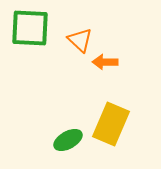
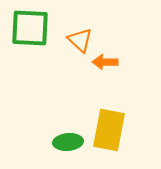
yellow rectangle: moved 2 px left, 6 px down; rotated 12 degrees counterclockwise
green ellipse: moved 2 px down; rotated 24 degrees clockwise
